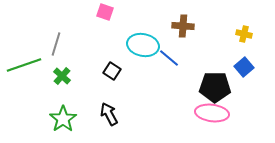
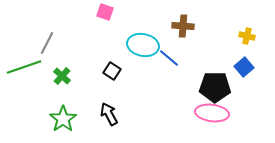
yellow cross: moved 3 px right, 2 px down
gray line: moved 9 px left, 1 px up; rotated 10 degrees clockwise
green line: moved 2 px down
